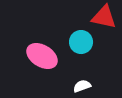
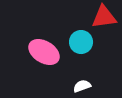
red triangle: rotated 20 degrees counterclockwise
pink ellipse: moved 2 px right, 4 px up
